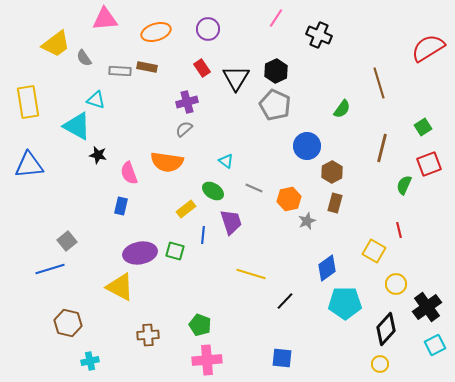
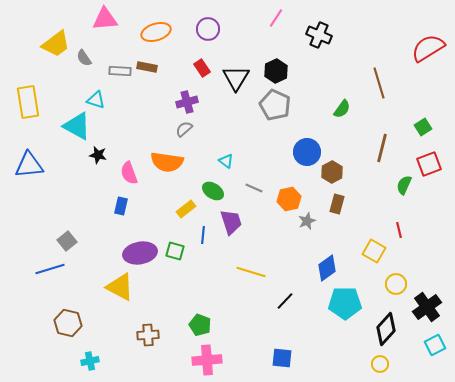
blue circle at (307, 146): moved 6 px down
brown rectangle at (335, 203): moved 2 px right, 1 px down
yellow line at (251, 274): moved 2 px up
